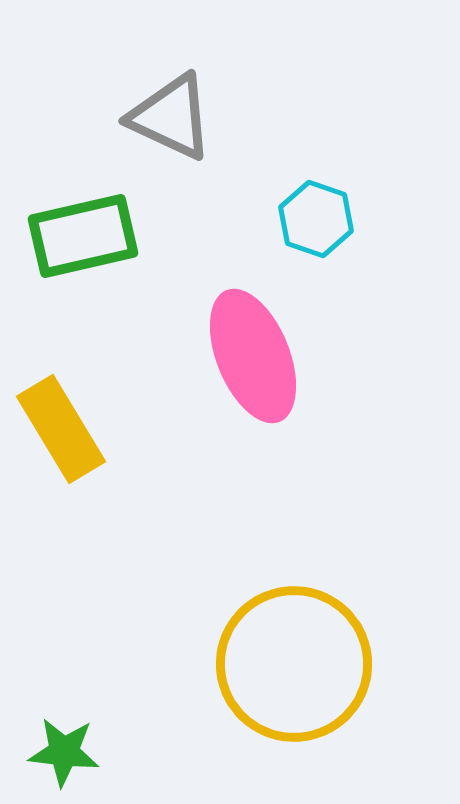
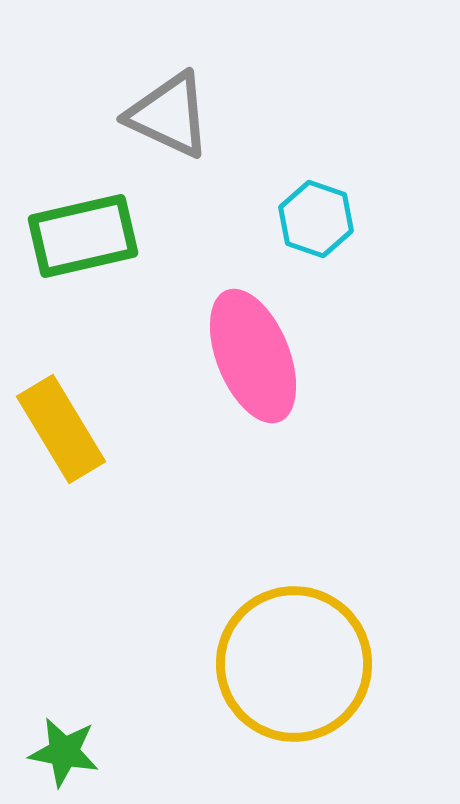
gray triangle: moved 2 px left, 2 px up
green star: rotated 4 degrees clockwise
